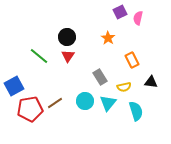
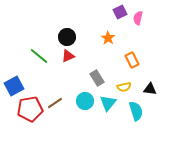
red triangle: rotated 32 degrees clockwise
gray rectangle: moved 3 px left, 1 px down
black triangle: moved 1 px left, 7 px down
